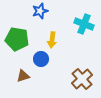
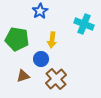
blue star: rotated 14 degrees counterclockwise
brown cross: moved 26 px left
